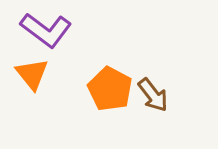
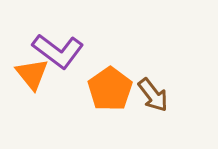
purple L-shape: moved 12 px right, 21 px down
orange pentagon: rotated 9 degrees clockwise
